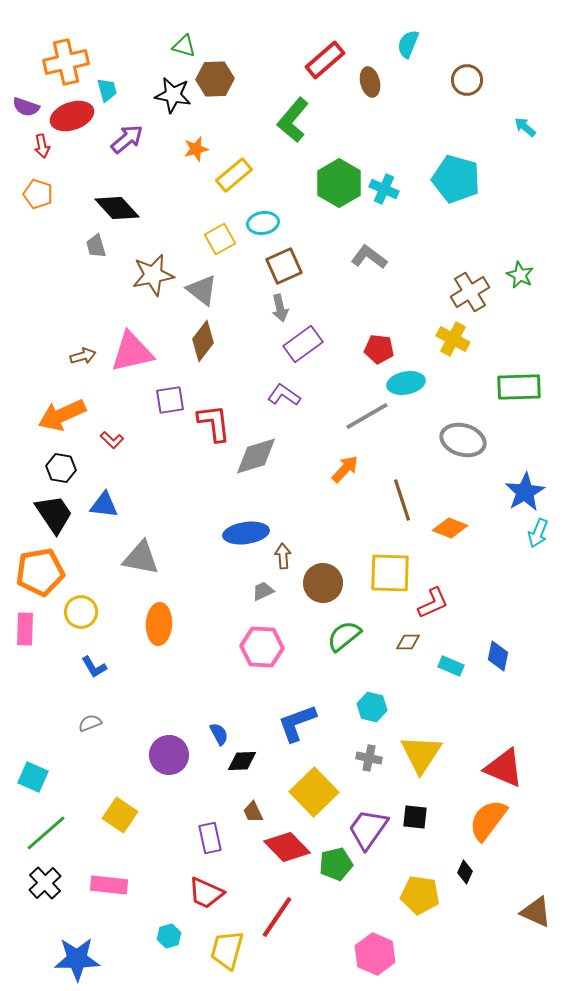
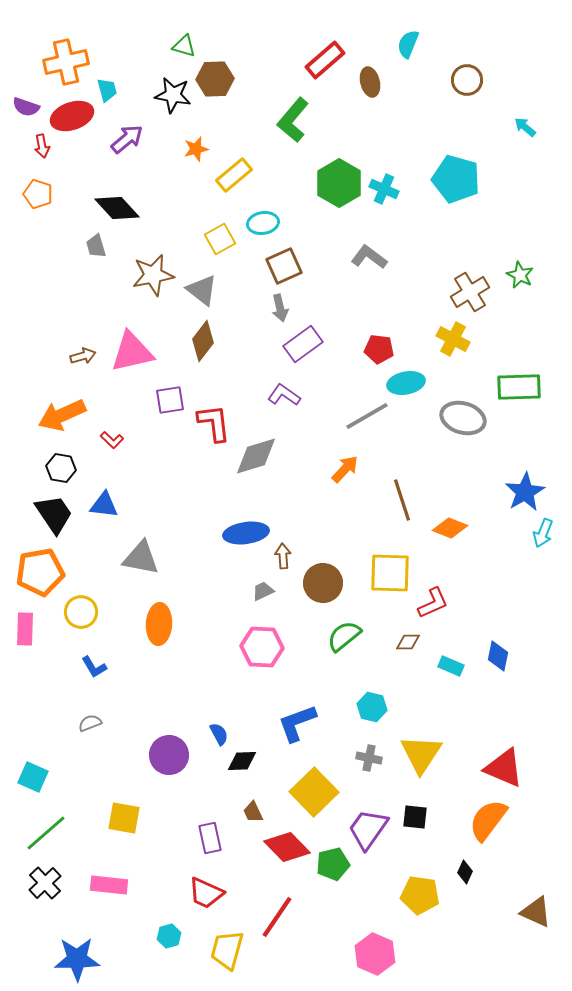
gray ellipse at (463, 440): moved 22 px up
cyan arrow at (538, 533): moved 5 px right
yellow square at (120, 815): moved 4 px right, 3 px down; rotated 24 degrees counterclockwise
green pentagon at (336, 864): moved 3 px left
